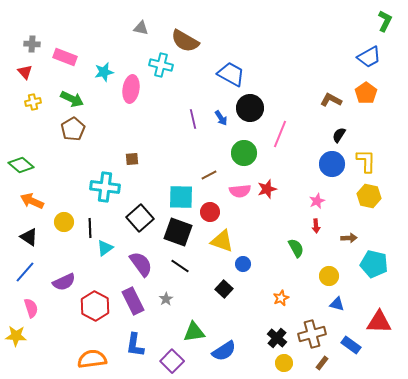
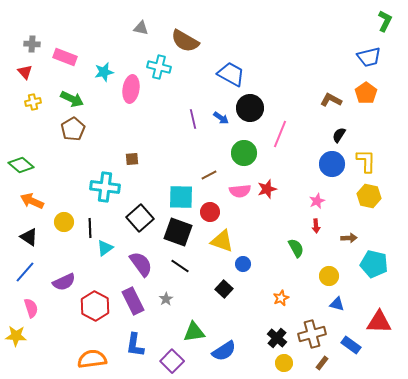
blue trapezoid at (369, 57): rotated 15 degrees clockwise
cyan cross at (161, 65): moved 2 px left, 2 px down
blue arrow at (221, 118): rotated 21 degrees counterclockwise
